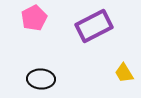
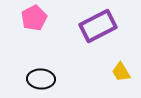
purple rectangle: moved 4 px right
yellow trapezoid: moved 3 px left, 1 px up
